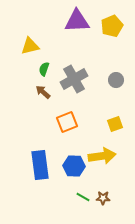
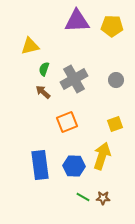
yellow pentagon: rotated 25 degrees clockwise
yellow arrow: rotated 64 degrees counterclockwise
